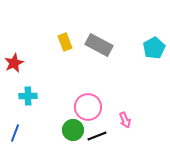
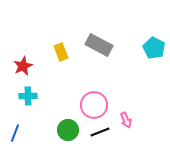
yellow rectangle: moved 4 px left, 10 px down
cyan pentagon: rotated 15 degrees counterclockwise
red star: moved 9 px right, 3 px down
pink circle: moved 6 px right, 2 px up
pink arrow: moved 1 px right
green circle: moved 5 px left
black line: moved 3 px right, 4 px up
